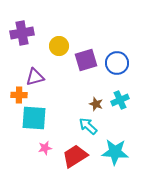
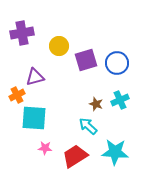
orange cross: moved 2 px left; rotated 28 degrees counterclockwise
pink star: rotated 16 degrees clockwise
